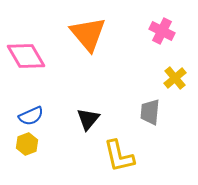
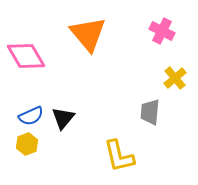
black triangle: moved 25 px left, 1 px up
